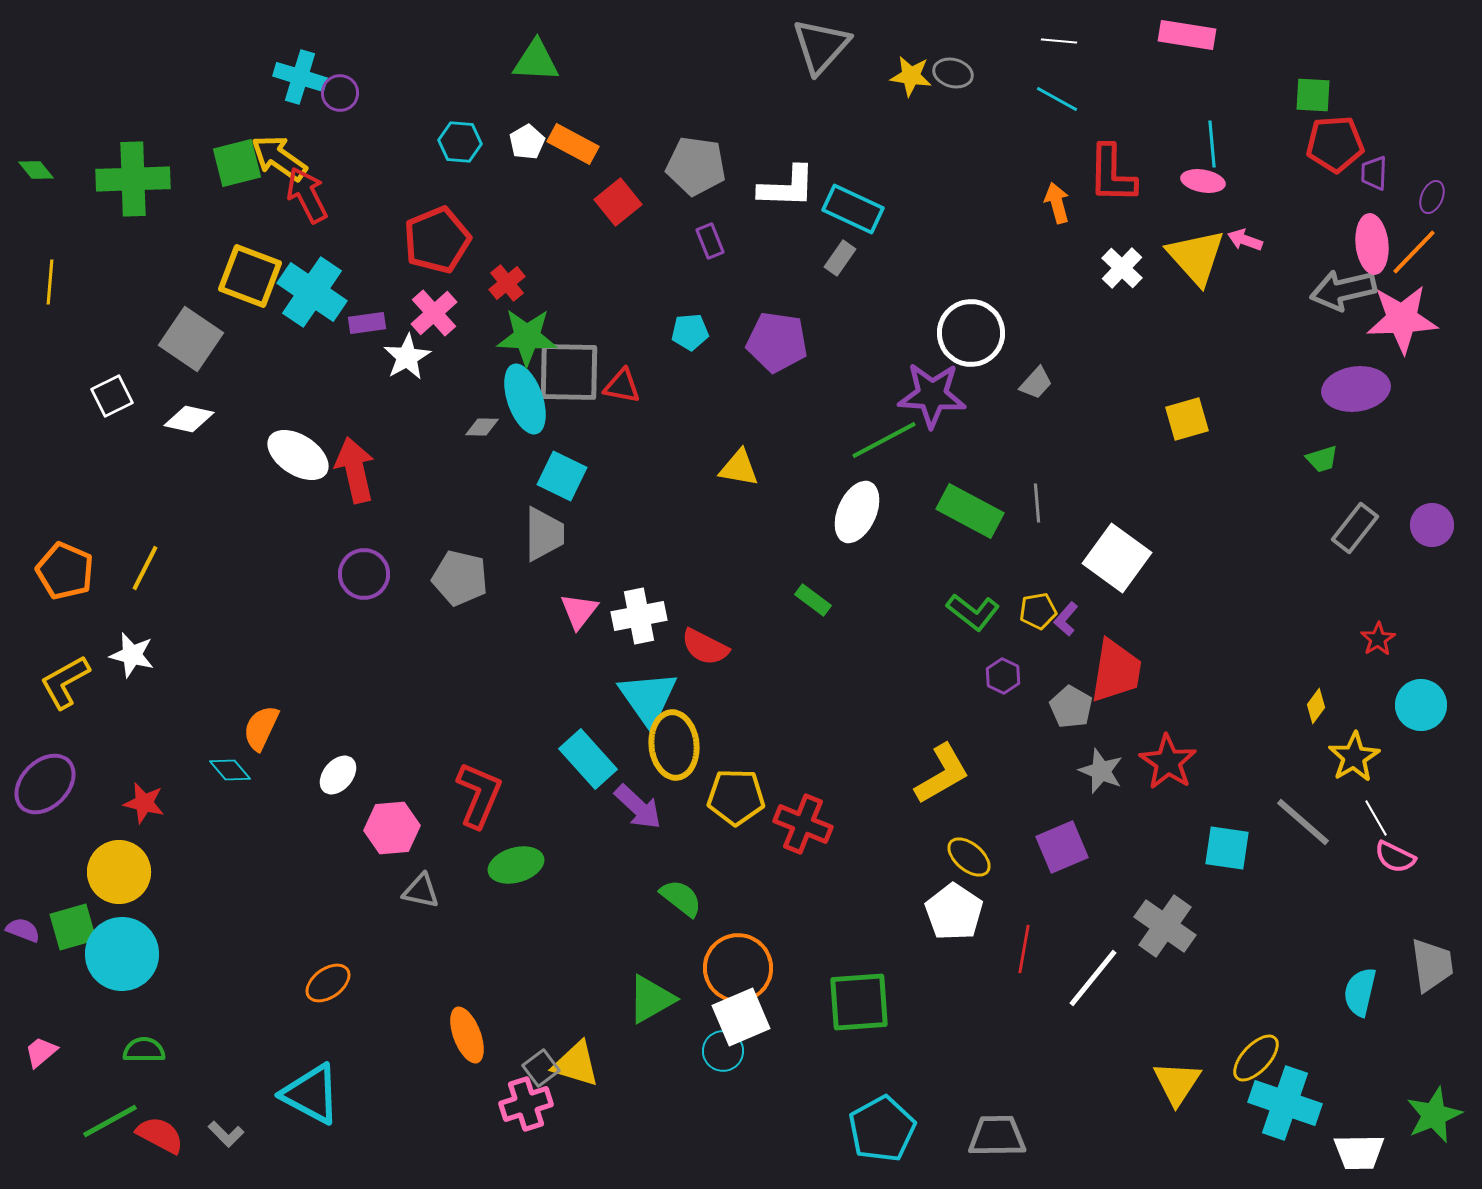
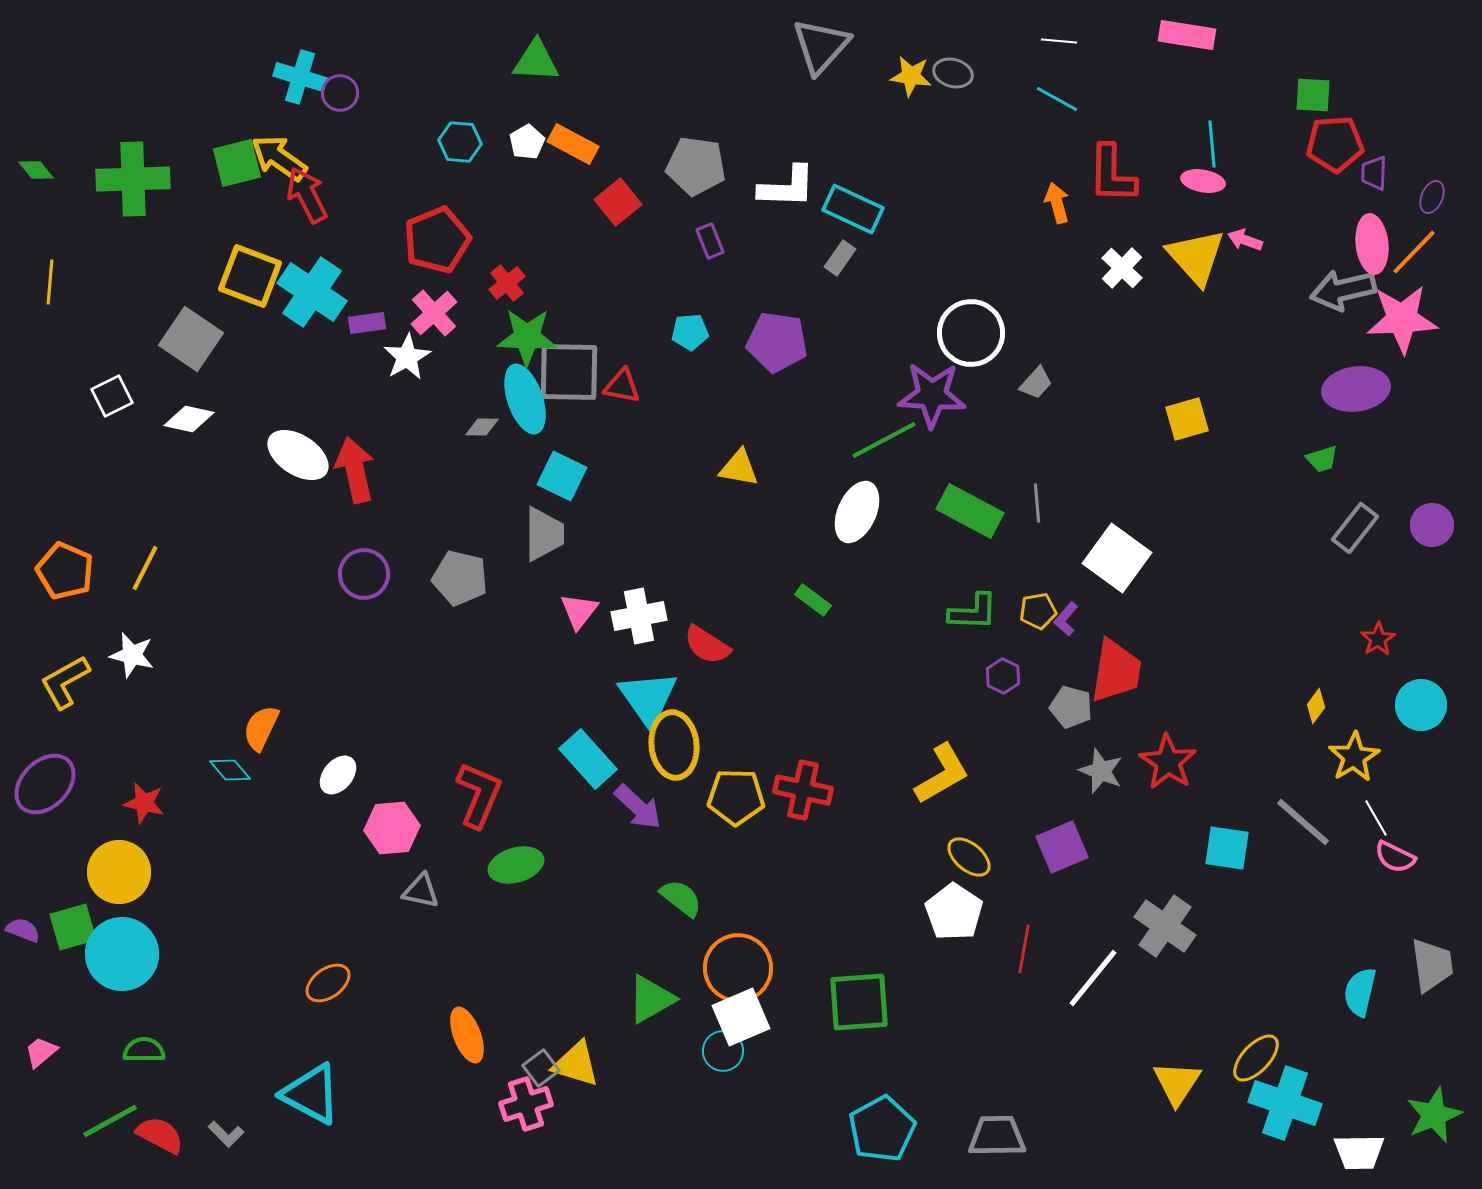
green L-shape at (973, 612): rotated 36 degrees counterclockwise
red semicircle at (705, 647): moved 2 px right, 2 px up; rotated 6 degrees clockwise
gray pentagon at (1071, 707): rotated 15 degrees counterclockwise
red cross at (803, 824): moved 34 px up; rotated 10 degrees counterclockwise
